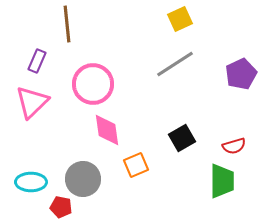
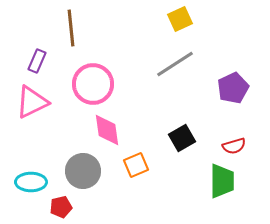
brown line: moved 4 px right, 4 px down
purple pentagon: moved 8 px left, 14 px down
pink triangle: rotated 18 degrees clockwise
gray circle: moved 8 px up
red pentagon: rotated 25 degrees counterclockwise
